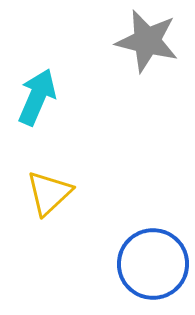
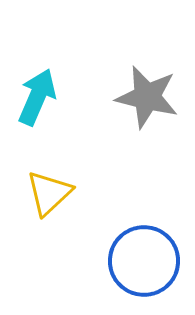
gray star: moved 56 px down
blue circle: moved 9 px left, 3 px up
